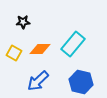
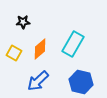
cyan rectangle: rotated 10 degrees counterclockwise
orange diamond: rotated 40 degrees counterclockwise
